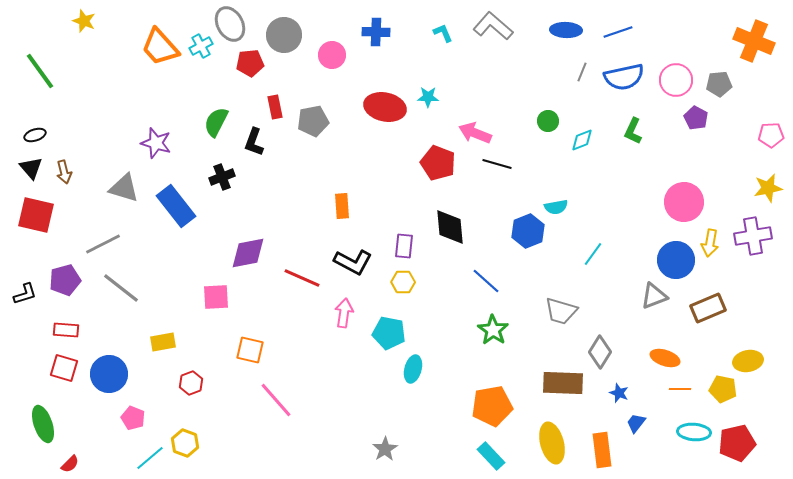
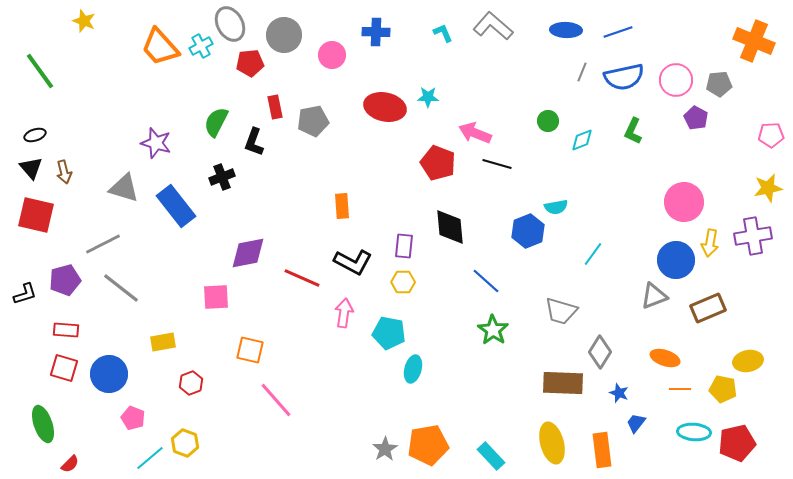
orange pentagon at (492, 406): moved 64 px left, 39 px down
